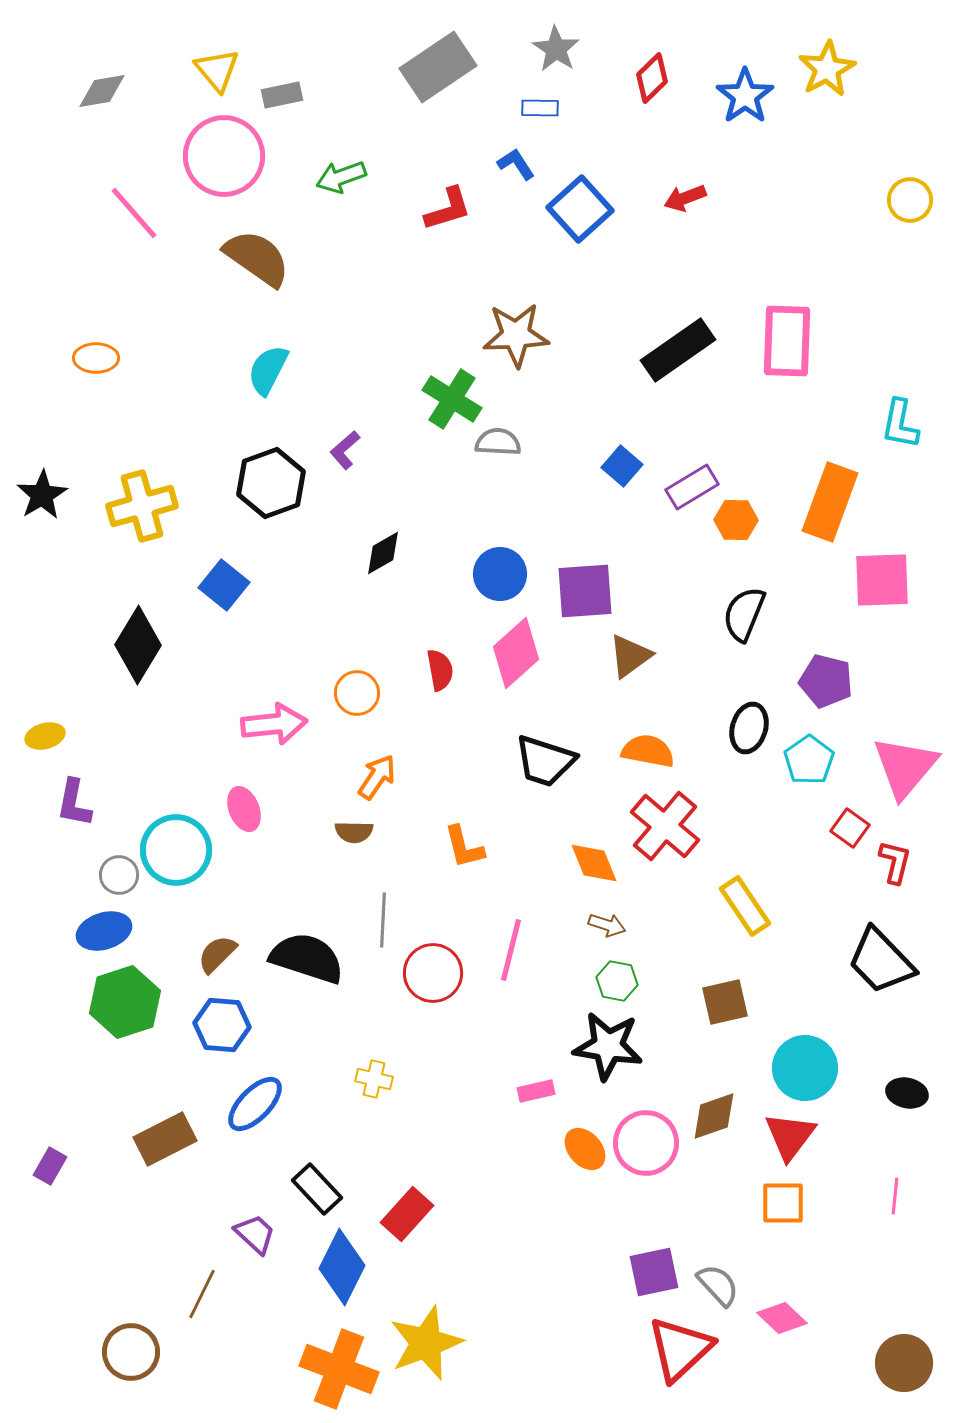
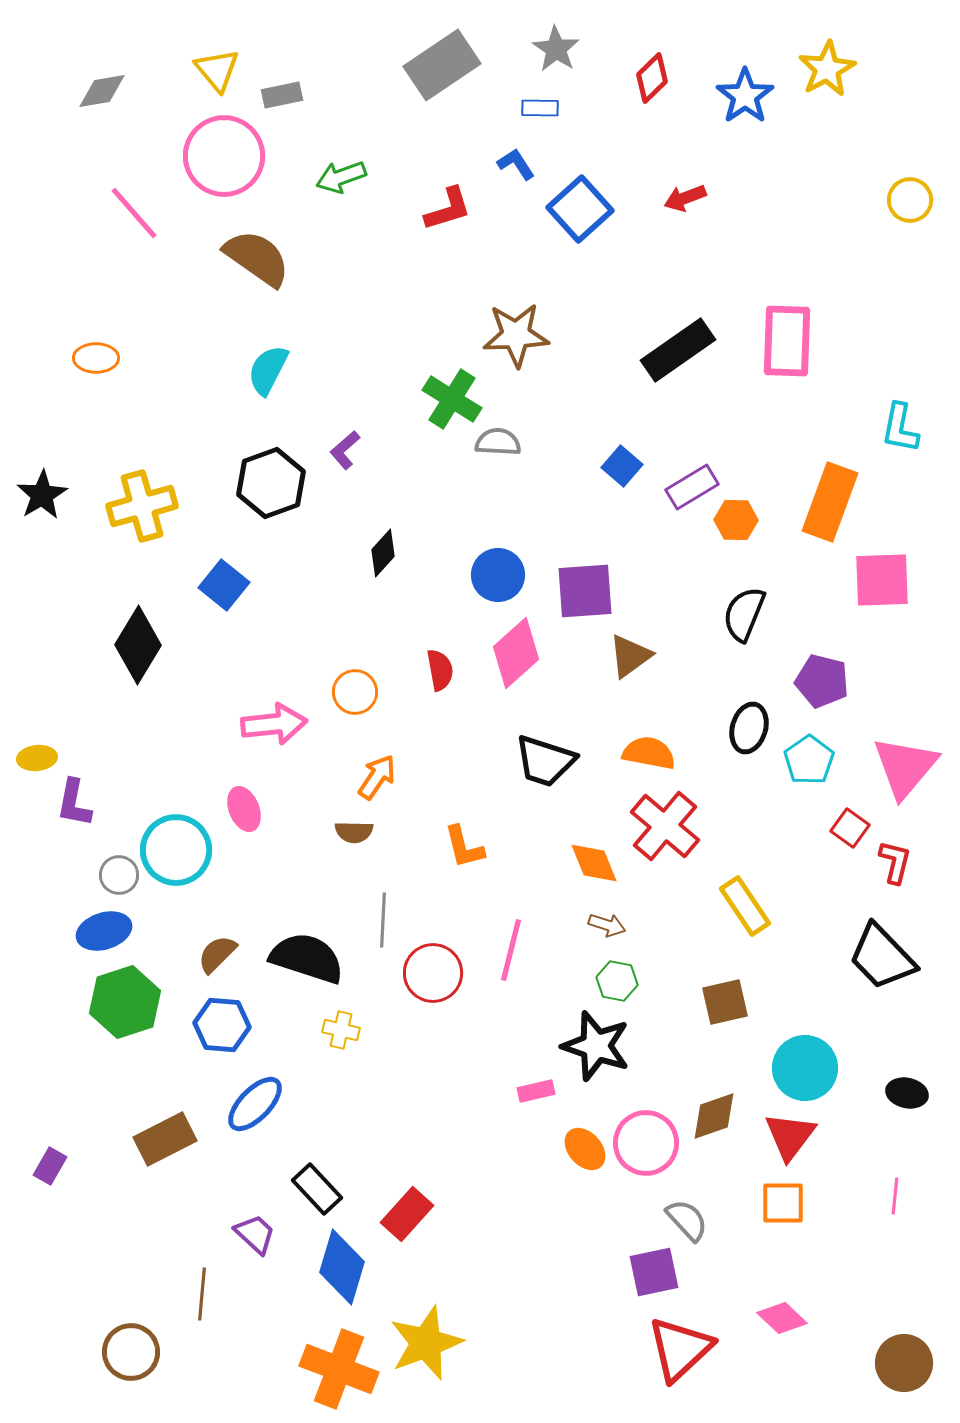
gray rectangle at (438, 67): moved 4 px right, 2 px up
cyan L-shape at (900, 424): moved 4 px down
black diamond at (383, 553): rotated 18 degrees counterclockwise
blue circle at (500, 574): moved 2 px left, 1 px down
purple pentagon at (826, 681): moved 4 px left
orange circle at (357, 693): moved 2 px left, 1 px up
yellow ellipse at (45, 736): moved 8 px left, 22 px down; rotated 9 degrees clockwise
orange semicircle at (648, 751): moved 1 px right, 2 px down
black trapezoid at (881, 961): moved 1 px right, 4 px up
black star at (608, 1046): moved 12 px left; rotated 10 degrees clockwise
yellow cross at (374, 1079): moved 33 px left, 49 px up
blue diamond at (342, 1267): rotated 10 degrees counterclockwise
gray semicircle at (718, 1285): moved 31 px left, 65 px up
brown line at (202, 1294): rotated 21 degrees counterclockwise
